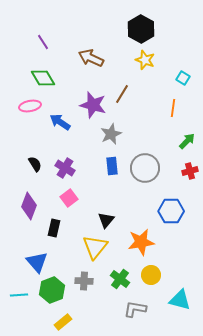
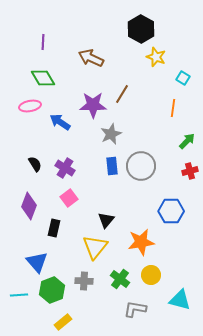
purple line: rotated 35 degrees clockwise
yellow star: moved 11 px right, 3 px up
purple star: rotated 16 degrees counterclockwise
gray circle: moved 4 px left, 2 px up
